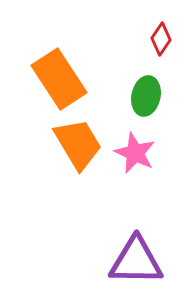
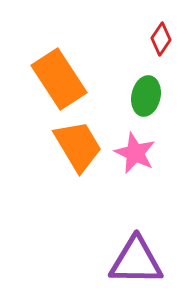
orange trapezoid: moved 2 px down
